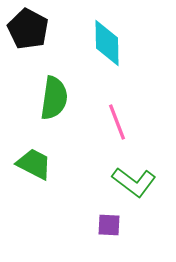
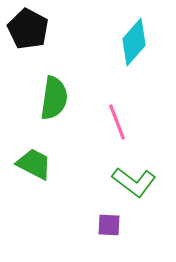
cyan diamond: moved 27 px right, 1 px up; rotated 42 degrees clockwise
